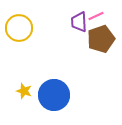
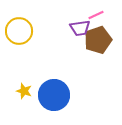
pink line: moved 1 px up
purple trapezoid: moved 1 px right, 6 px down; rotated 95 degrees counterclockwise
yellow circle: moved 3 px down
brown pentagon: moved 3 px left, 1 px down
